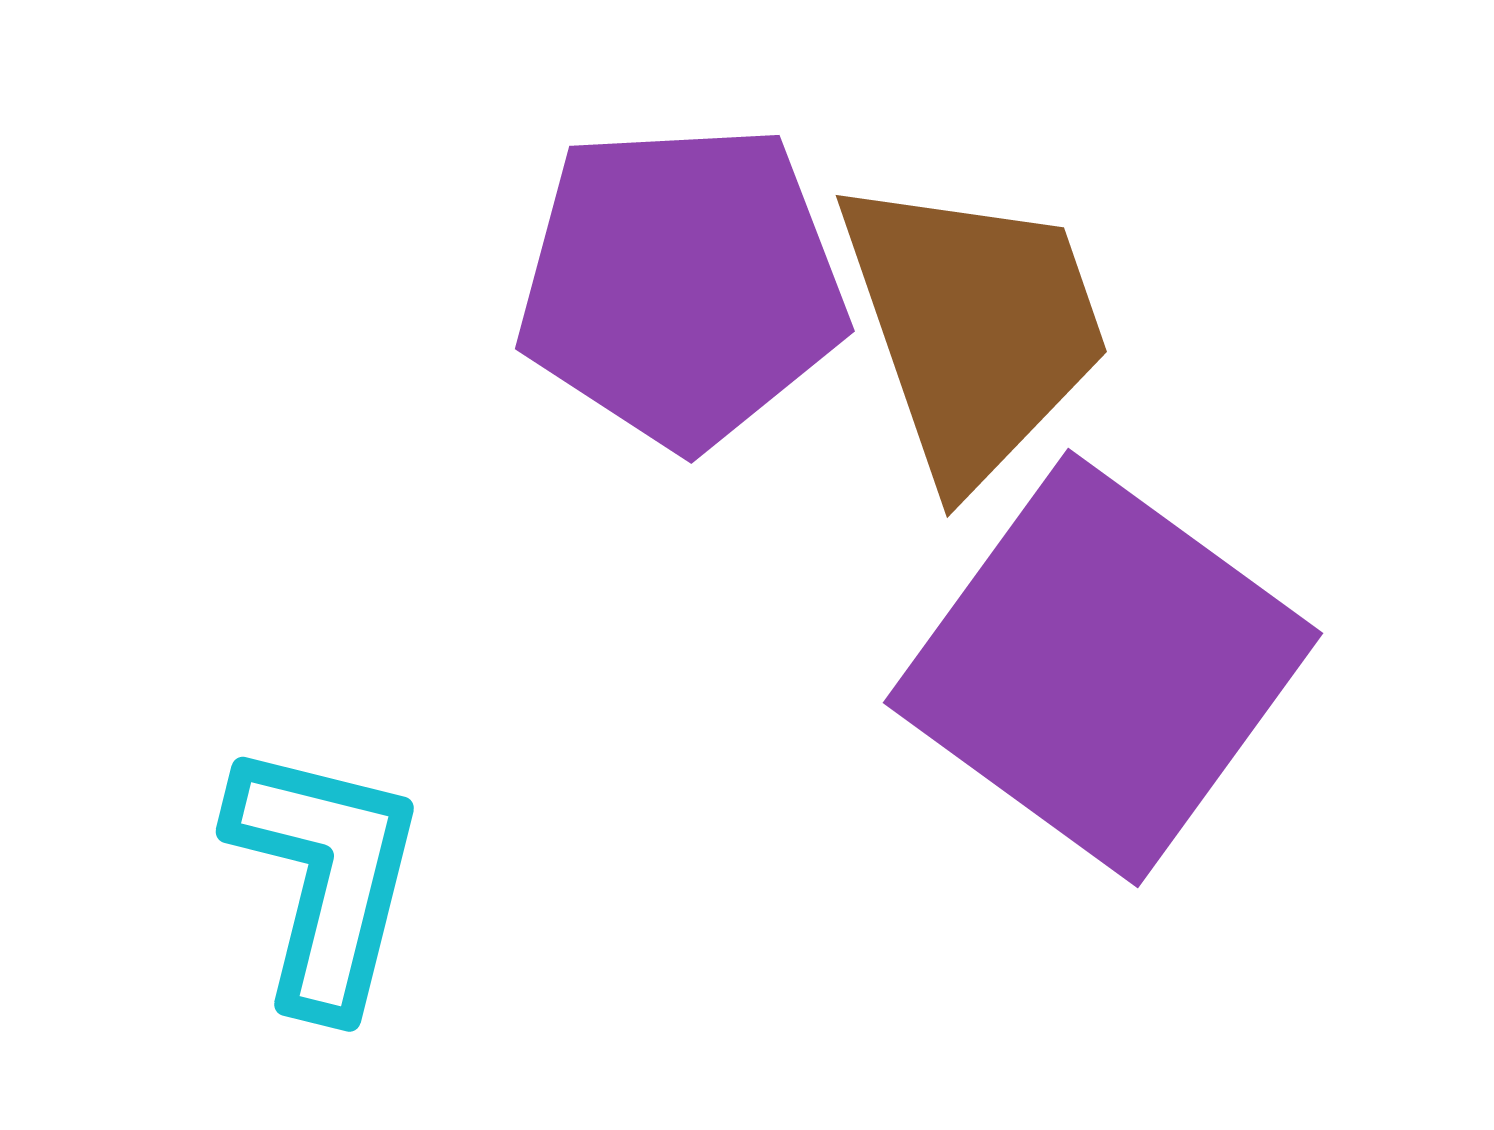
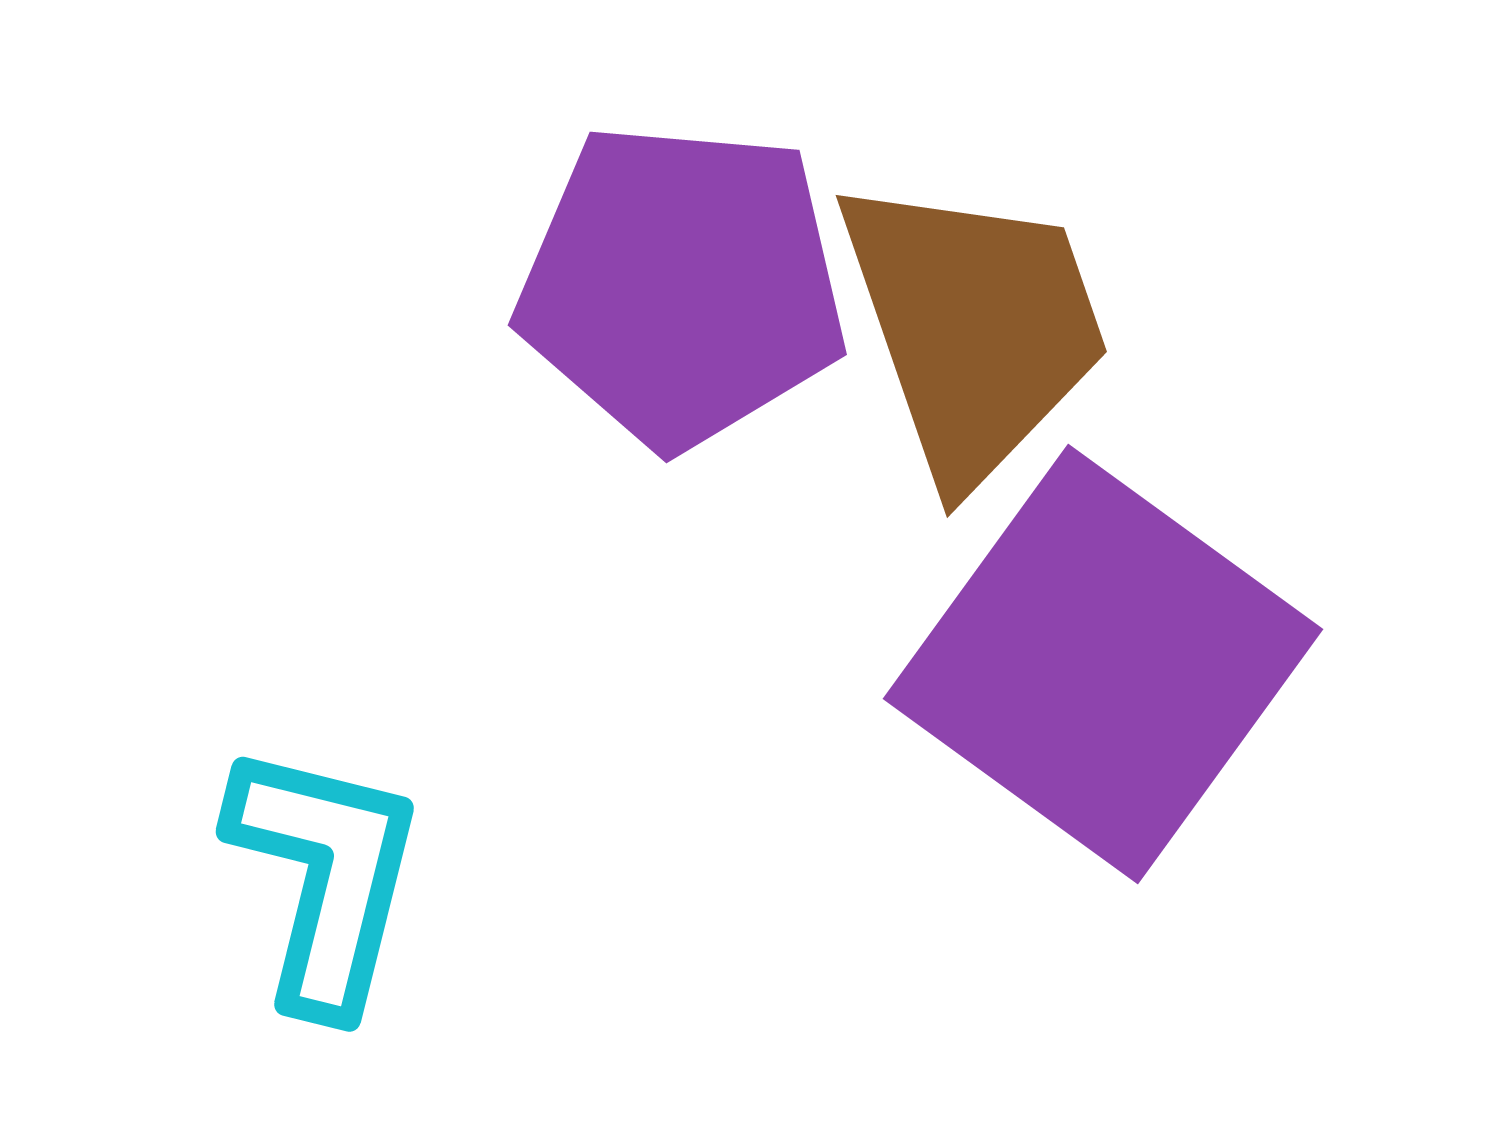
purple pentagon: rotated 8 degrees clockwise
purple square: moved 4 px up
